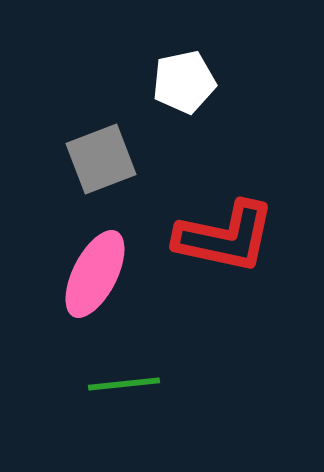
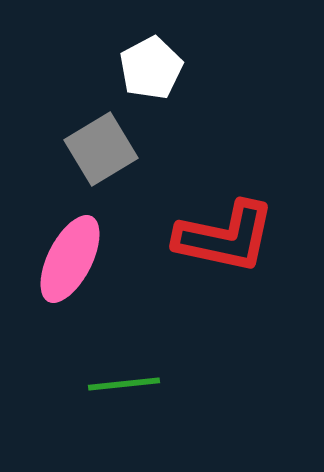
white pentagon: moved 33 px left, 14 px up; rotated 16 degrees counterclockwise
gray square: moved 10 px up; rotated 10 degrees counterclockwise
pink ellipse: moved 25 px left, 15 px up
